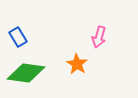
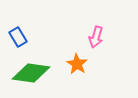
pink arrow: moved 3 px left
green diamond: moved 5 px right
